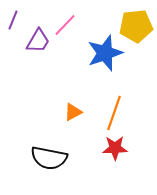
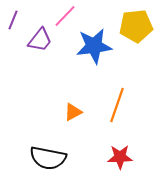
pink line: moved 9 px up
purple trapezoid: moved 2 px right, 1 px up; rotated 8 degrees clockwise
blue star: moved 11 px left, 7 px up; rotated 12 degrees clockwise
orange line: moved 3 px right, 8 px up
red star: moved 5 px right, 9 px down
black semicircle: moved 1 px left
